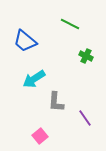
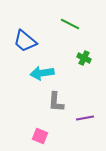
green cross: moved 2 px left, 2 px down
cyan arrow: moved 8 px right, 6 px up; rotated 25 degrees clockwise
purple line: rotated 66 degrees counterclockwise
pink square: rotated 28 degrees counterclockwise
